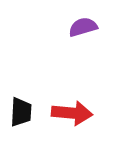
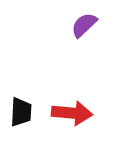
purple semicircle: moved 1 px right, 2 px up; rotated 28 degrees counterclockwise
